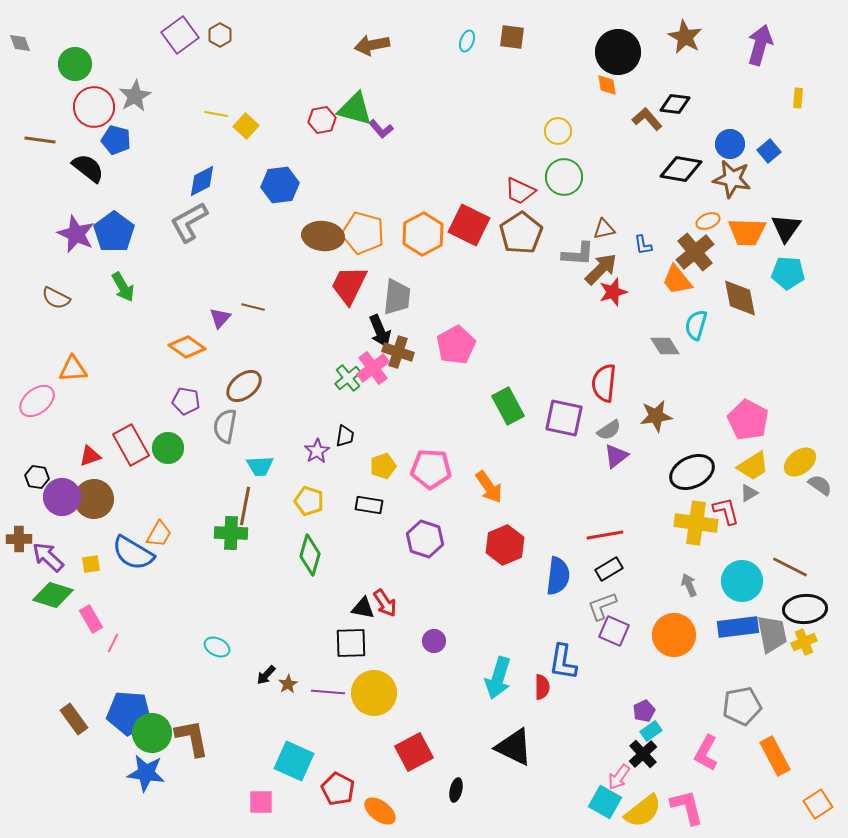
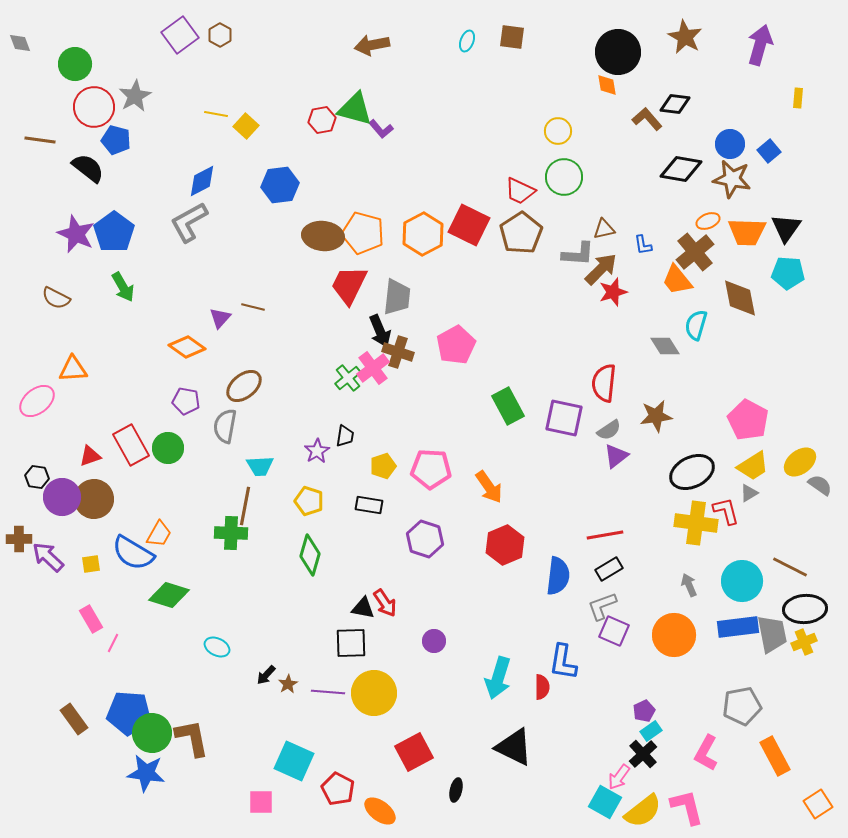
green diamond at (53, 595): moved 116 px right
